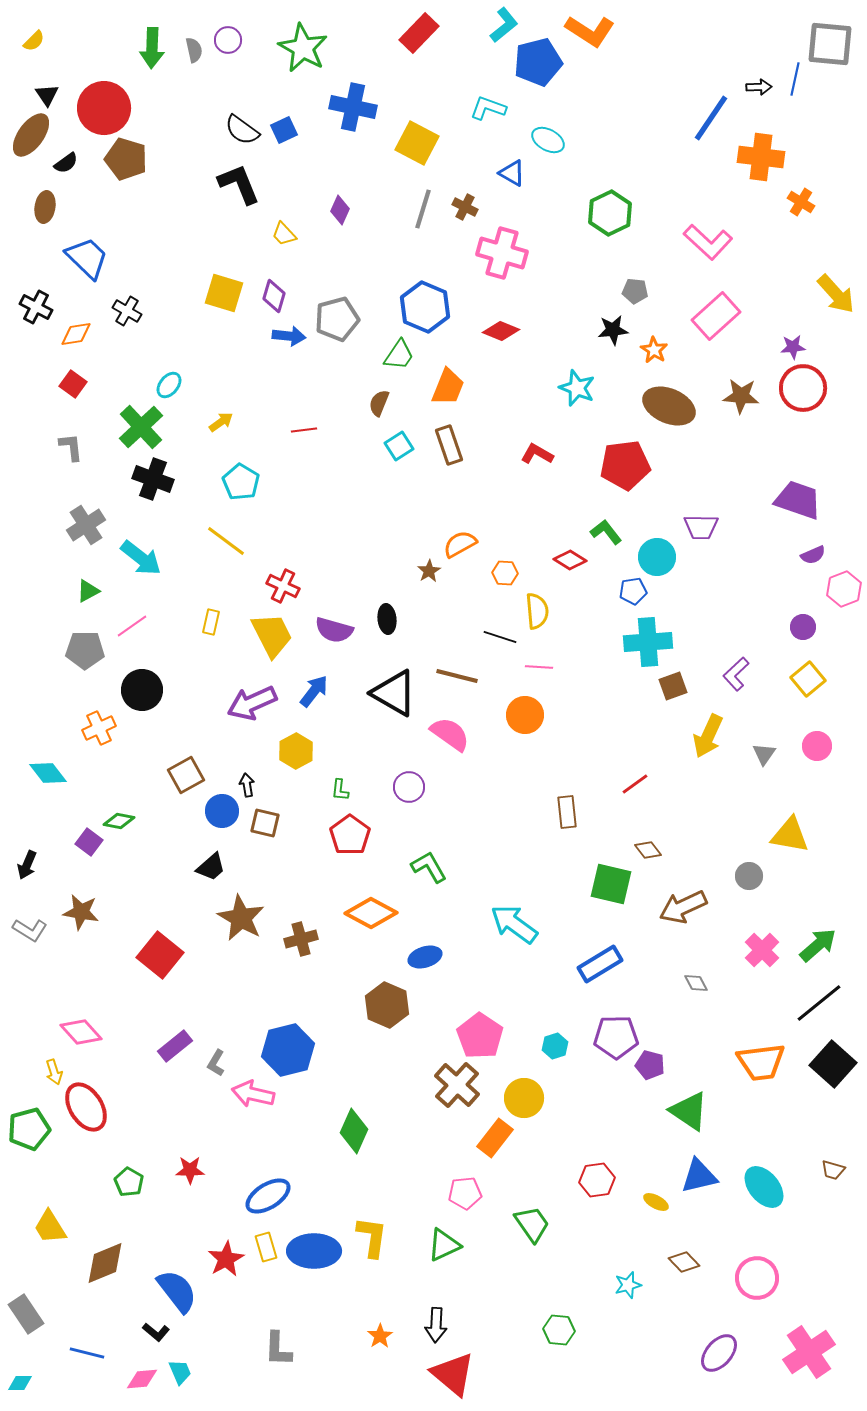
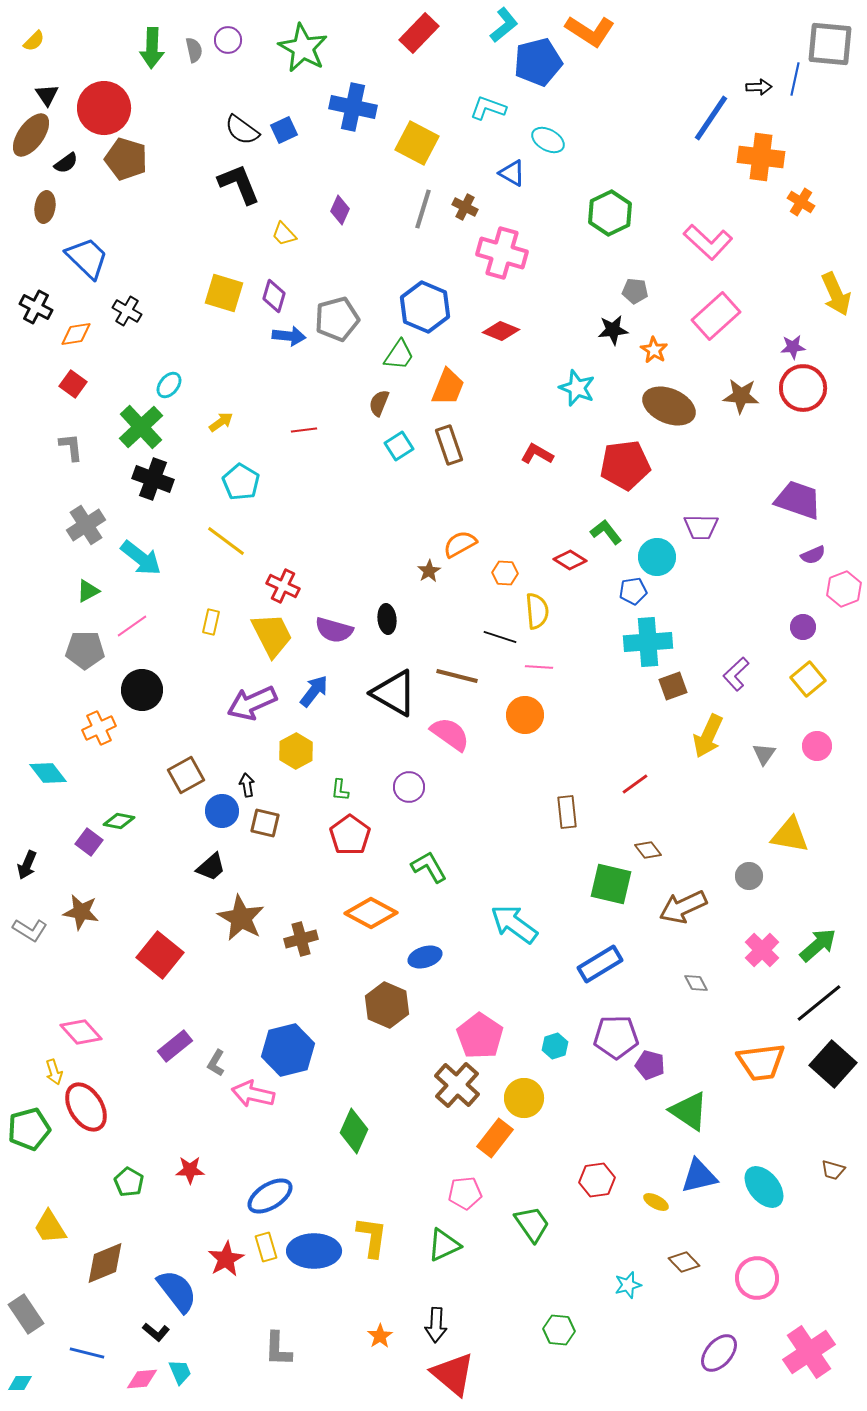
yellow arrow at (836, 294): rotated 18 degrees clockwise
blue ellipse at (268, 1196): moved 2 px right
